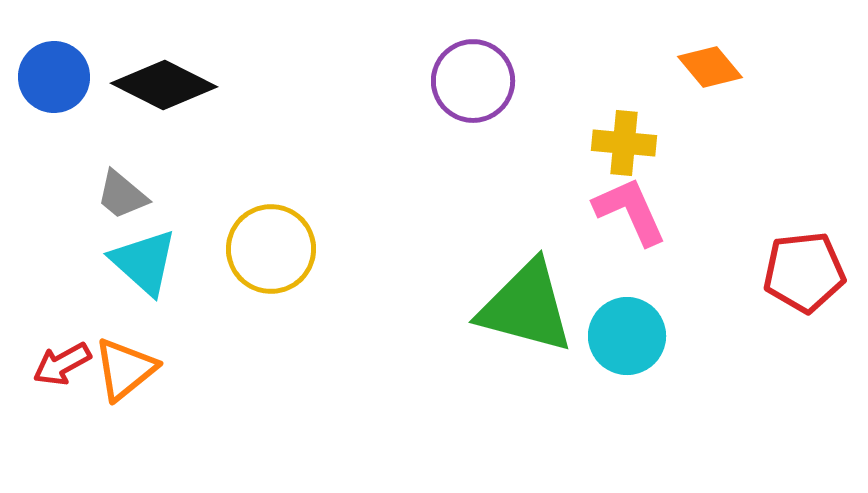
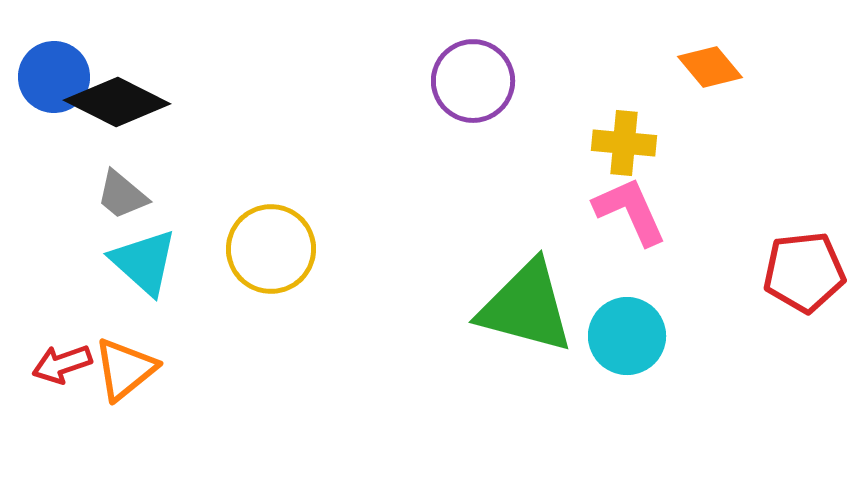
black diamond: moved 47 px left, 17 px down
red arrow: rotated 10 degrees clockwise
